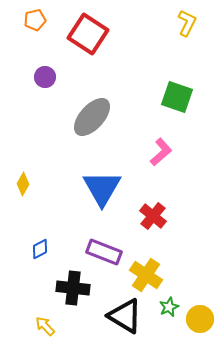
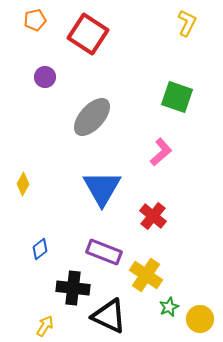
blue diamond: rotated 10 degrees counterclockwise
black triangle: moved 16 px left; rotated 6 degrees counterclockwise
yellow arrow: rotated 75 degrees clockwise
